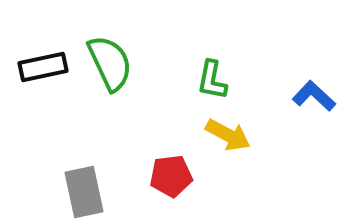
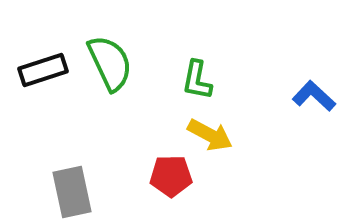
black rectangle: moved 3 px down; rotated 6 degrees counterclockwise
green L-shape: moved 15 px left
yellow arrow: moved 18 px left
red pentagon: rotated 6 degrees clockwise
gray rectangle: moved 12 px left
